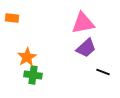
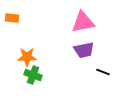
pink triangle: moved 1 px up
purple trapezoid: moved 2 px left, 2 px down; rotated 30 degrees clockwise
orange star: rotated 30 degrees clockwise
green cross: rotated 12 degrees clockwise
